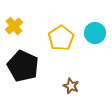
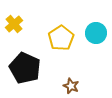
yellow cross: moved 2 px up
cyan circle: moved 1 px right
black pentagon: moved 2 px right, 2 px down
